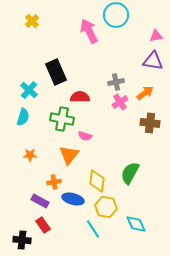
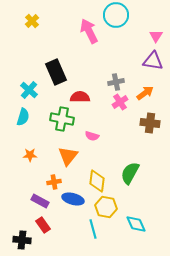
pink triangle: rotated 48 degrees counterclockwise
pink semicircle: moved 7 px right
orange triangle: moved 1 px left, 1 px down
cyan line: rotated 18 degrees clockwise
